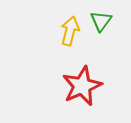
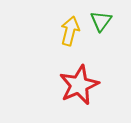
red star: moved 3 px left, 1 px up
